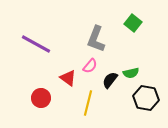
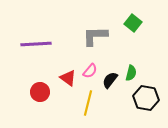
gray L-shape: moved 1 px left, 3 px up; rotated 68 degrees clockwise
purple line: rotated 32 degrees counterclockwise
pink semicircle: moved 5 px down
green semicircle: rotated 63 degrees counterclockwise
red circle: moved 1 px left, 6 px up
